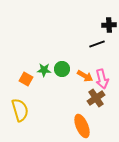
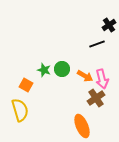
black cross: rotated 32 degrees counterclockwise
green star: rotated 16 degrees clockwise
orange square: moved 6 px down
